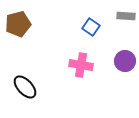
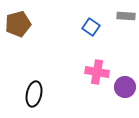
purple circle: moved 26 px down
pink cross: moved 16 px right, 7 px down
black ellipse: moved 9 px right, 7 px down; rotated 55 degrees clockwise
